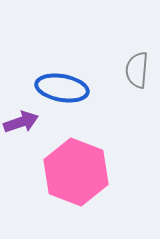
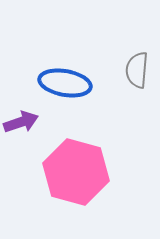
blue ellipse: moved 3 px right, 5 px up
pink hexagon: rotated 6 degrees counterclockwise
